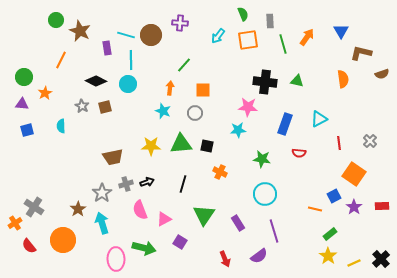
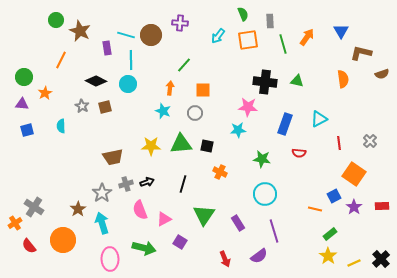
pink ellipse at (116, 259): moved 6 px left
